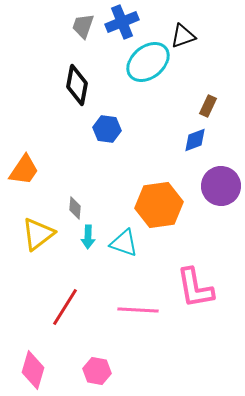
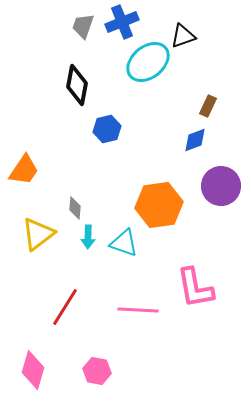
blue hexagon: rotated 20 degrees counterclockwise
